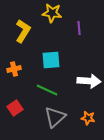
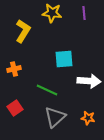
purple line: moved 5 px right, 15 px up
cyan square: moved 13 px right, 1 px up
